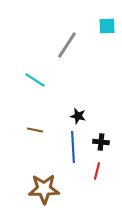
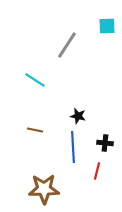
black cross: moved 4 px right, 1 px down
